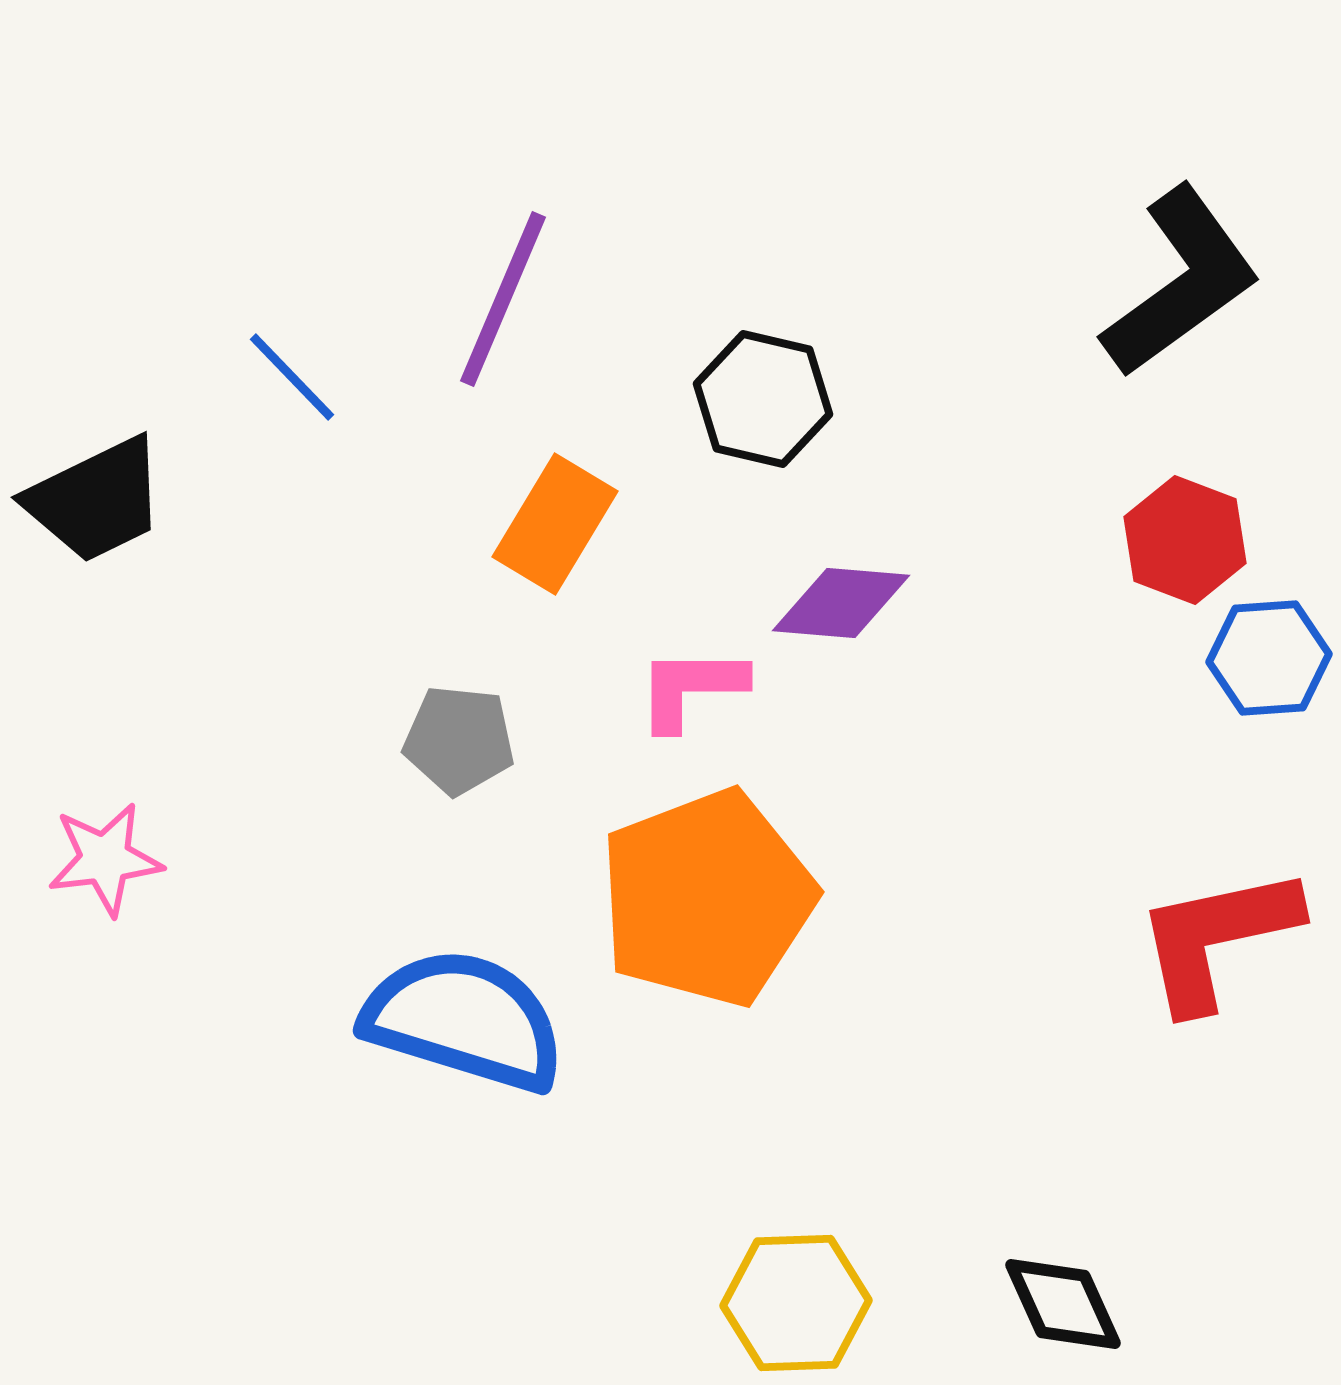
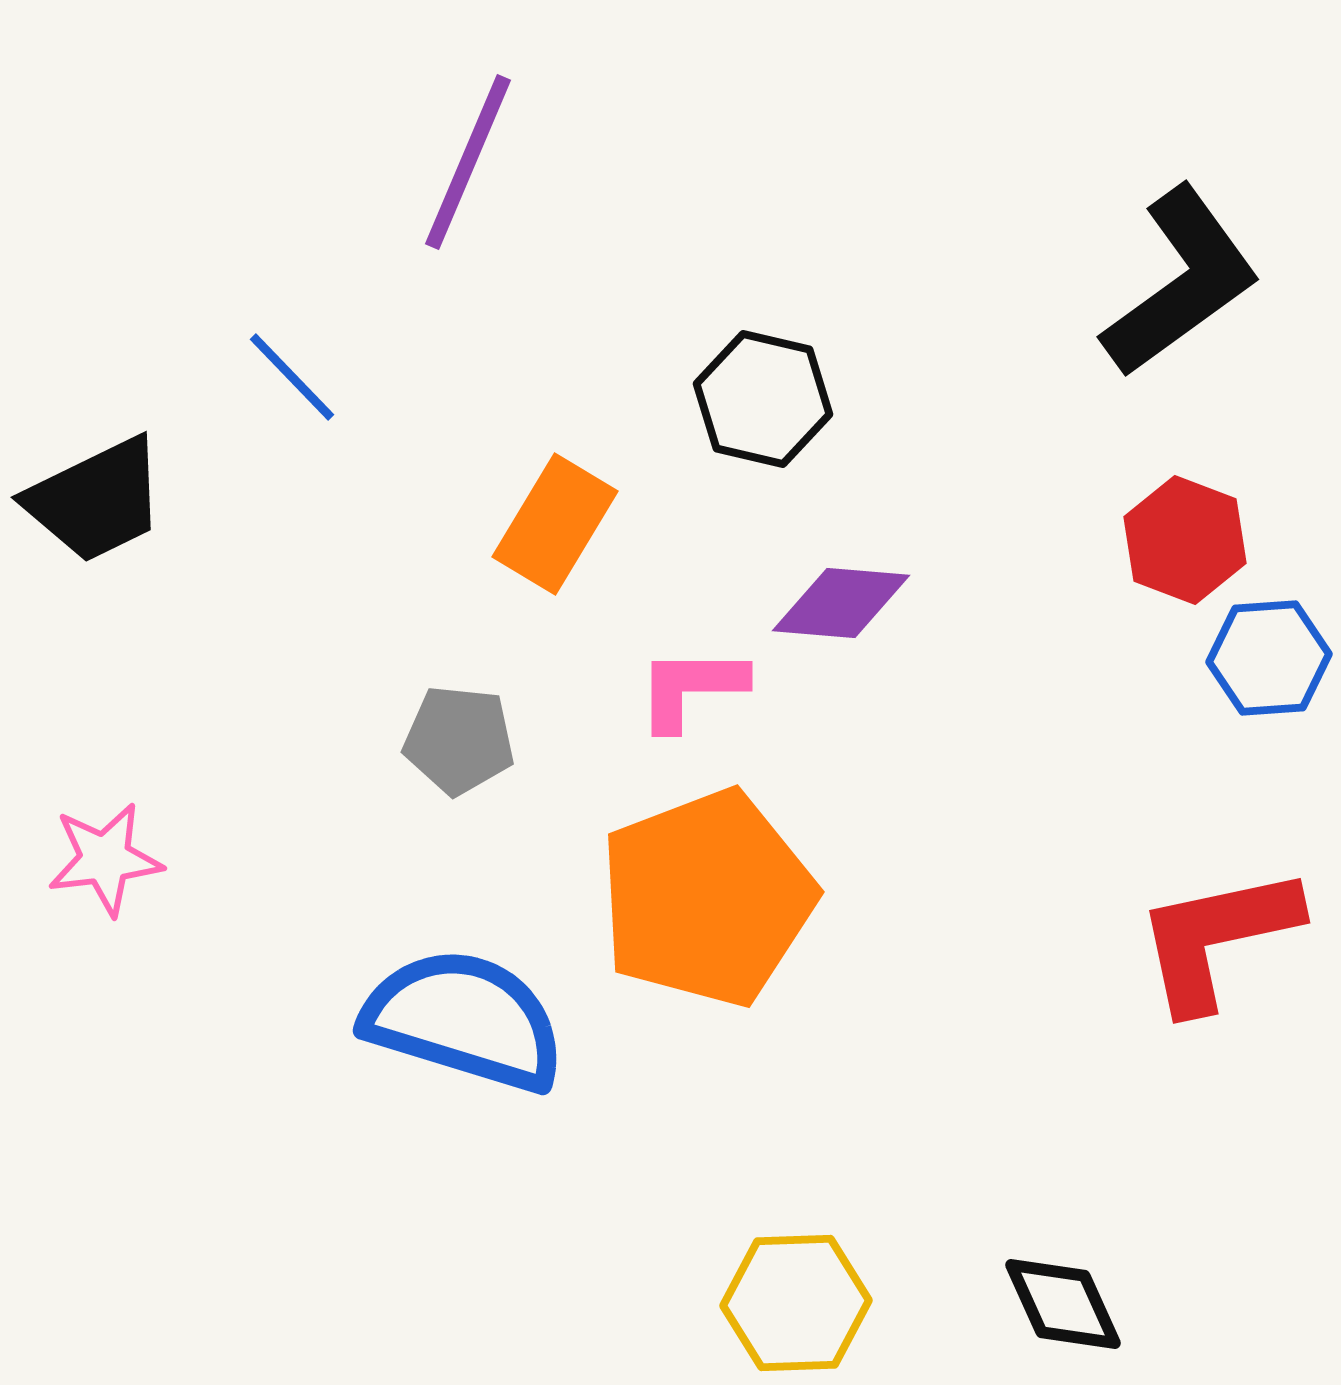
purple line: moved 35 px left, 137 px up
